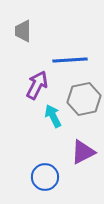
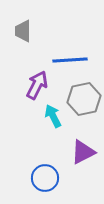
blue circle: moved 1 px down
